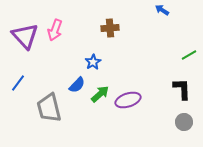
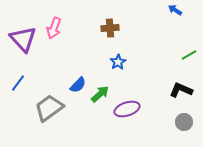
blue arrow: moved 13 px right
pink arrow: moved 1 px left, 2 px up
purple triangle: moved 2 px left, 3 px down
blue star: moved 25 px right
blue semicircle: moved 1 px right
black L-shape: moved 1 px left, 1 px down; rotated 65 degrees counterclockwise
purple ellipse: moved 1 px left, 9 px down
gray trapezoid: rotated 68 degrees clockwise
